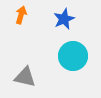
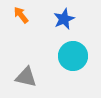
orange arrow: rotated 54 degrees counterclockwise
gray triangle: moved 1 px right
